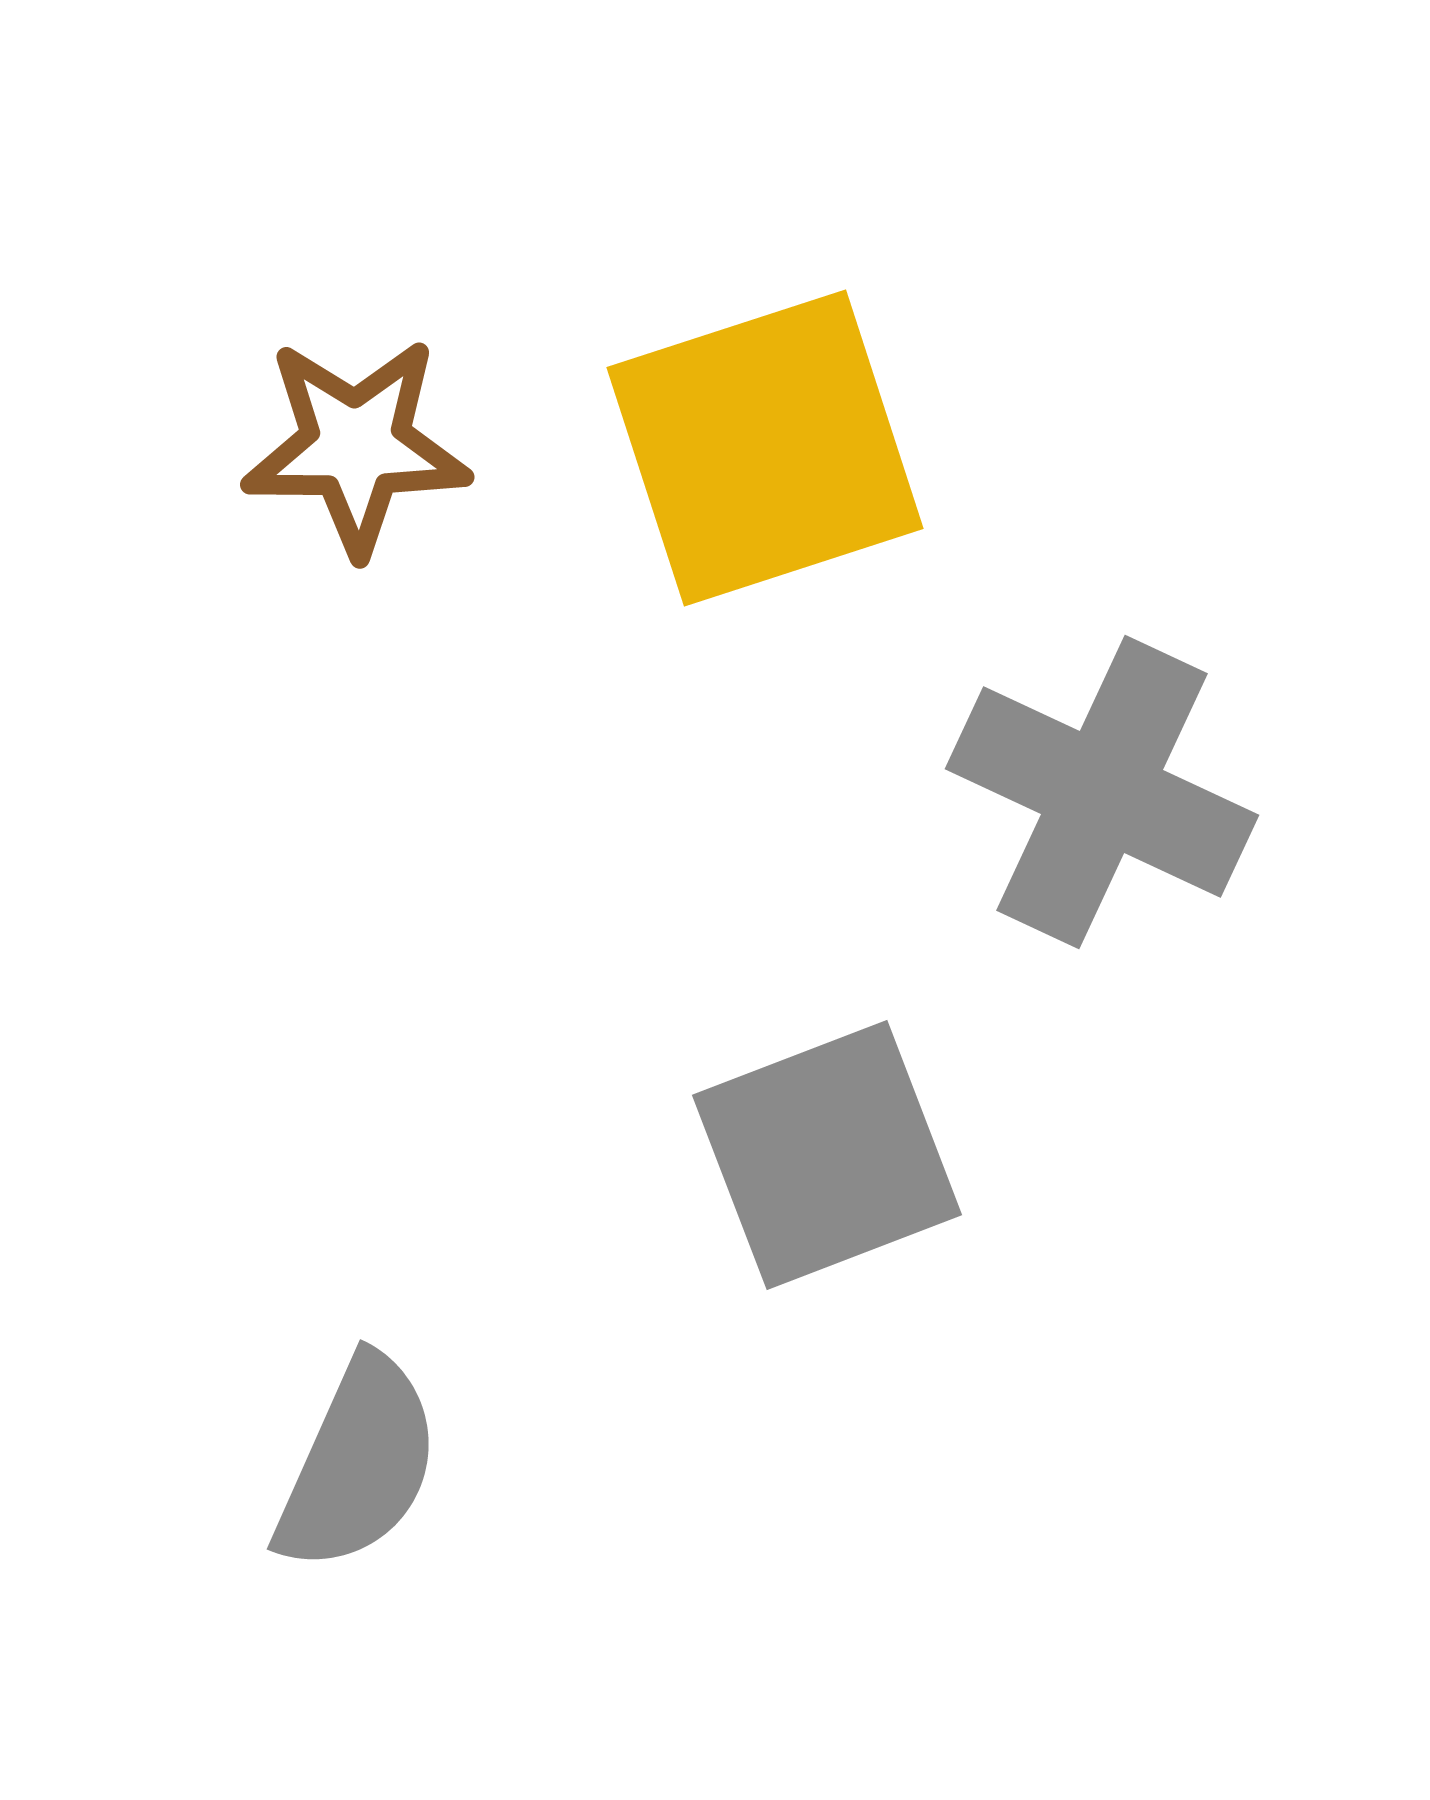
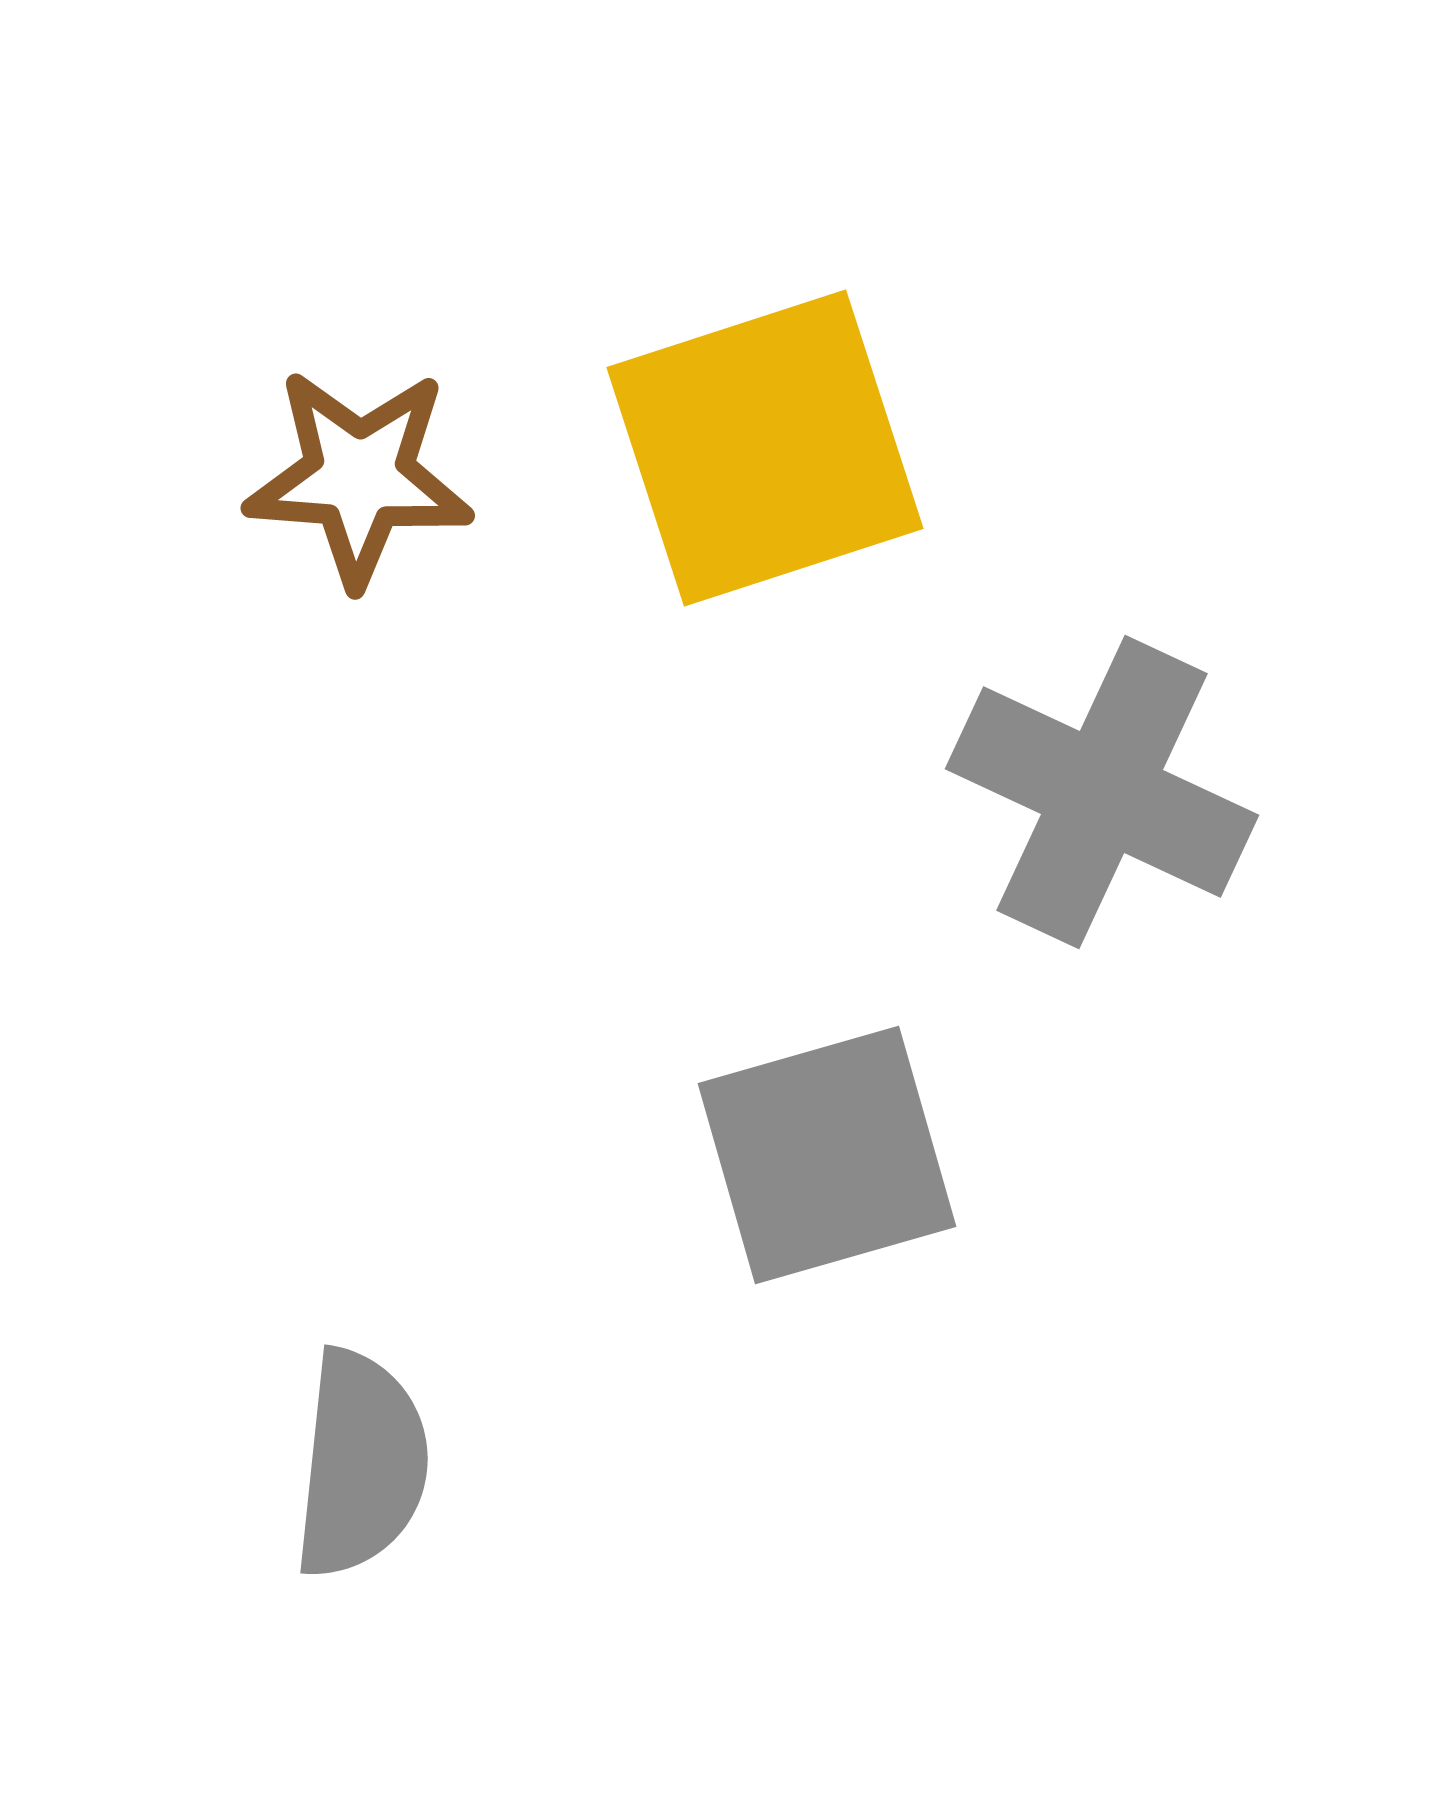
brown star: moved 3 px right, 31 px down; rotated 4 degrees clockwise
gray square: rotated 5 degrees clockwise
gray semicircle: moved 3 px right; rotated 18 degrees counterclockwise
